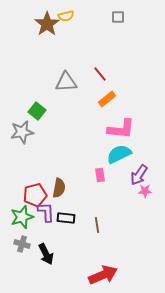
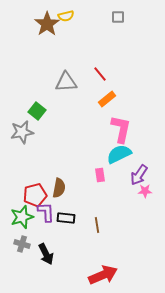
pink L-shape: rotated 84 degrees counterclockwise
